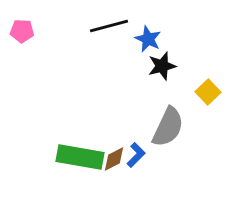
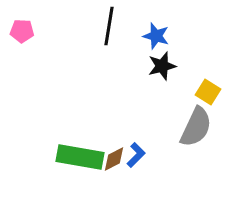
black line: rotated 66 degrees counterclockwise
blue star: moved 8 px right, 3 px up; rotated 8 degrees counterclockwise
yellow square: rotated 15 degrees counterclockwise
gray semicircle: moved 28 px right
